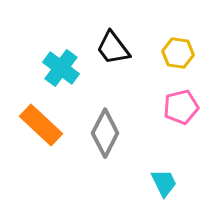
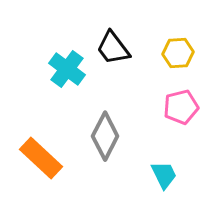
yellow hexagon: rotated 12 degrees counterclockwise
cyan cross: moved 6 px right, 1 px down
orange rectangle: moved 33 px down
gray diamond: moved 3 px down
cyan trapezoid: moved 8 px up
